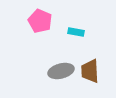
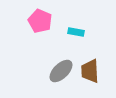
gray ellipse: rotated 30 degrees counterclockwise
